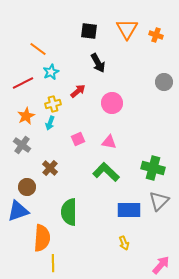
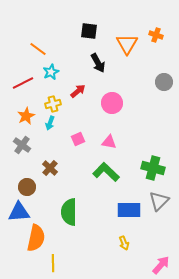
orange triangle: moved 15 px down
blue triangle: moved 1 px right, 1 px down; rotated 15 degrees clockwise
orange semicircle: moved 6 px left; rotated 8 degrees clockwise
